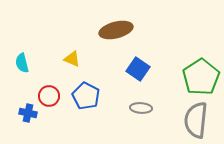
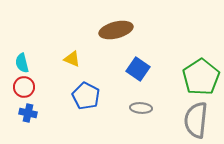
red circle: moved 25 px left, 9 px up
